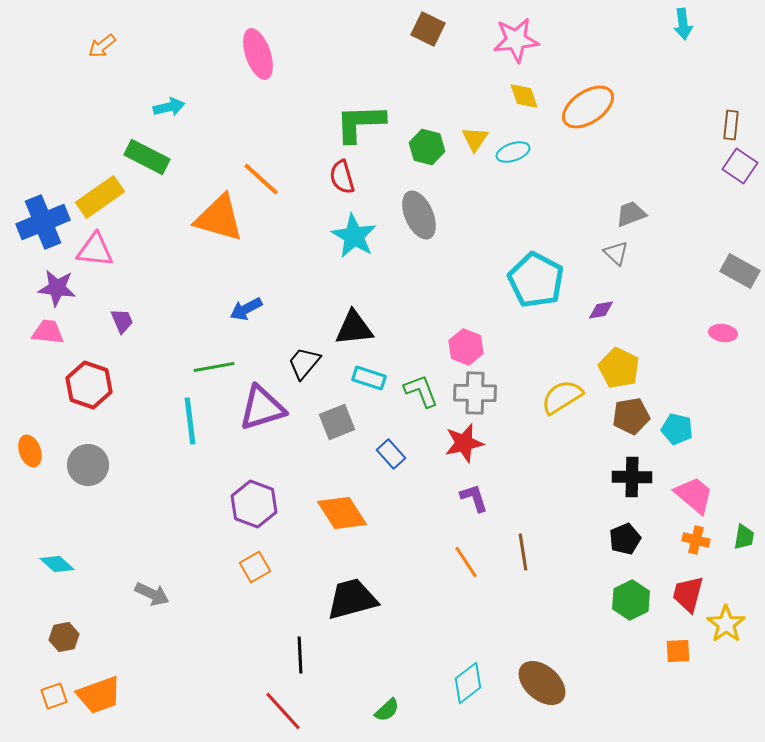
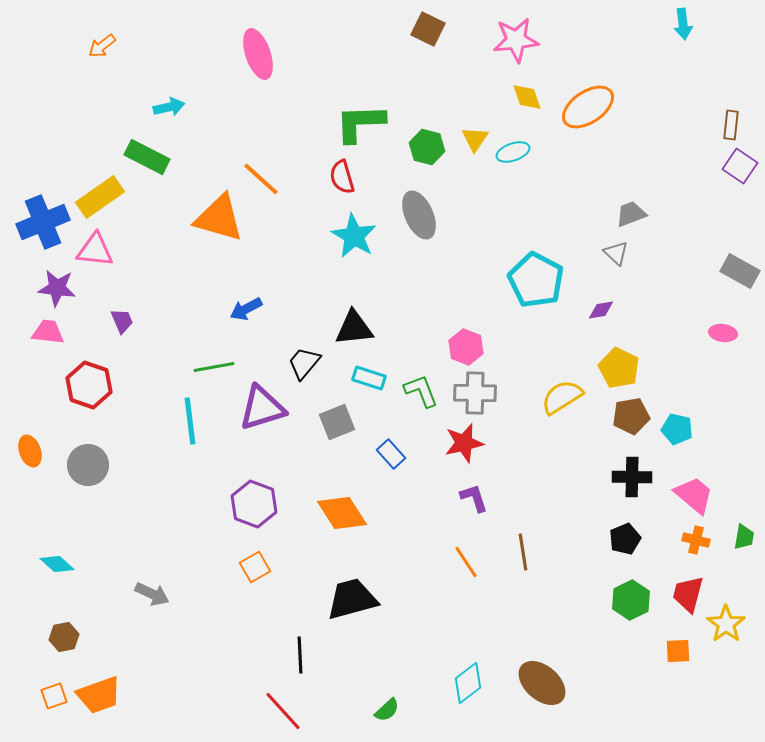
yellow diamond at (524, 96): moved 3 px right, 1 px down
